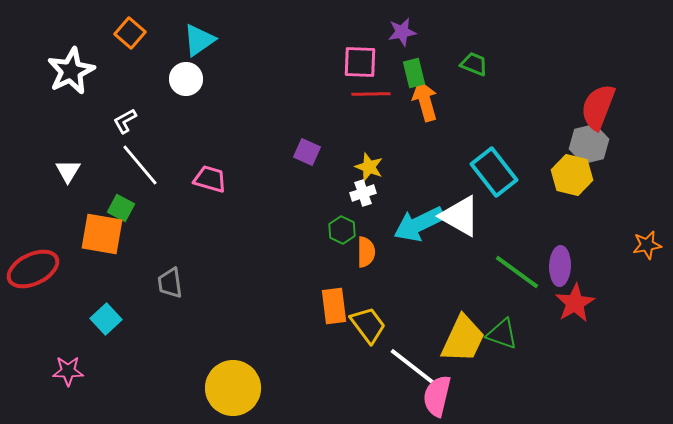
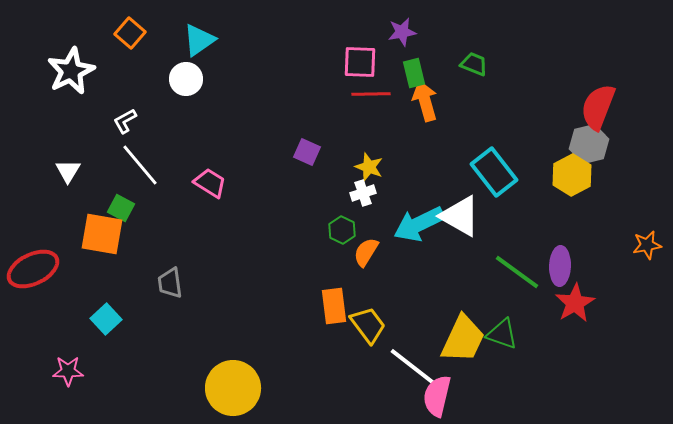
yellow hexagon at (572, 175): rotated 18 degrees clockwise
pink trapezoid at (210, 179): moved 4 px down; rotated 16 degrees clockwise
orange semicircle at (366, 252): rotated 148 degrees counterclockwise
